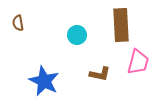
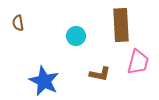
cyan circle: moved 1 px left, 1 px down
